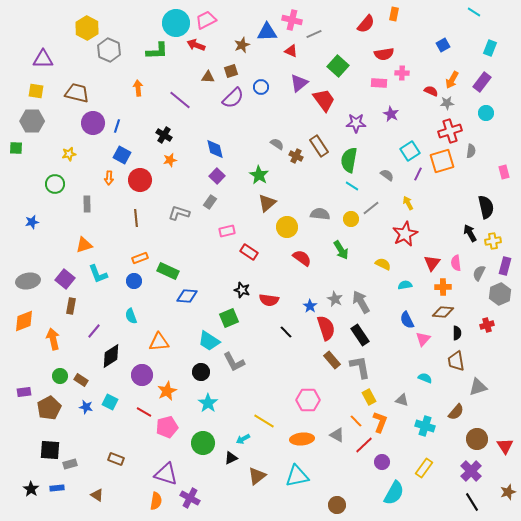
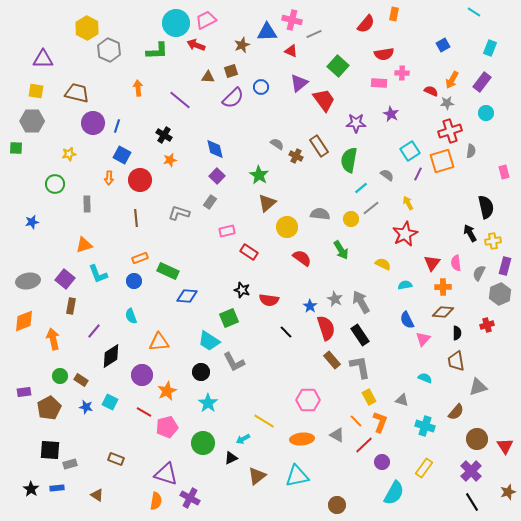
cyan line at (352, 186): moved 9 px right, 2 px down; rotated 72 degrees counterclockwise
